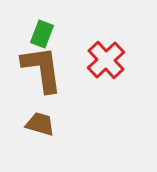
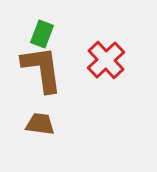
brown trapezoid: rotated 8 degrees counterclockwise
